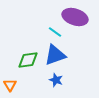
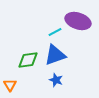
purple ellipse: moved 3 px right, 4 px down
cyan line: rotated 64 degrees counterclockwise
